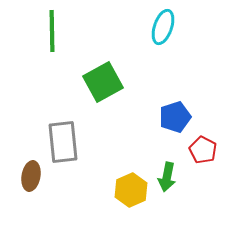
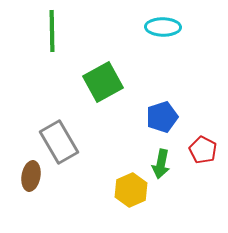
cyan ellipse: rotated 72 degrees clockwise
blue pentagon: moved 13 px left
gray rectangle: moved 4 px left; rotated 24 degrees counterclockwise
green arrow: moved 6 px left, 13 px up
